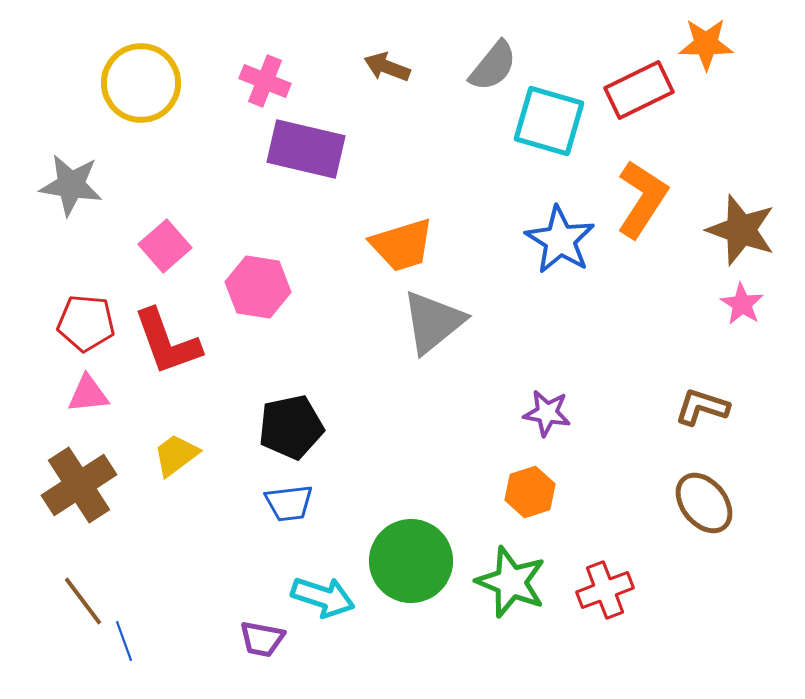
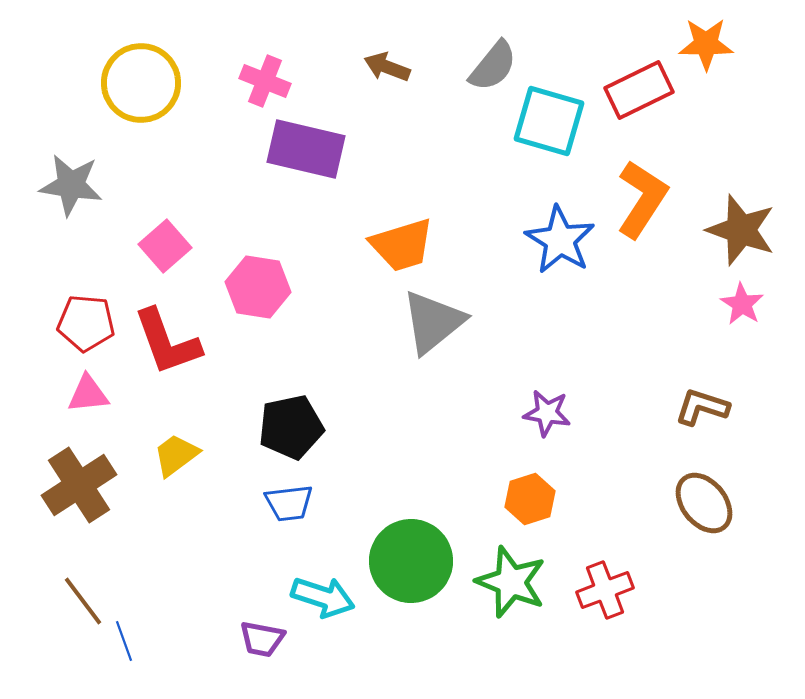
orange hexagon: moved 7 px down
